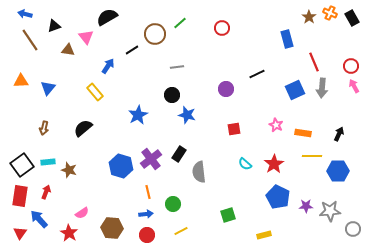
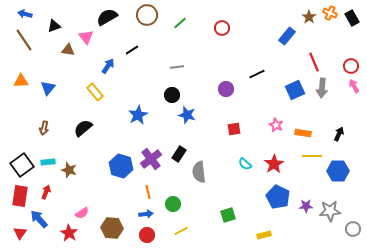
brown circle at (155, 34): moved 8 px left, 19 px up
blue rectangle at (287, 39): moved 3 px up; rotated 54 degrees clockwise
brown line at (30, 40): moved 6 px left
